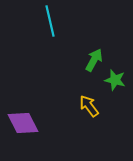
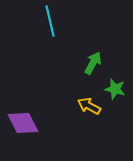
green arrow: moved 1 px left, 3 px down
green star: moved 9 px down
yellow arrow: rotated 25 degrees counterclockwise
